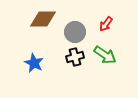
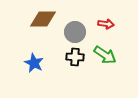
red arrow: rotated 119 degrees counterclockwise
black cross: rotated 18 degrees clockwise
